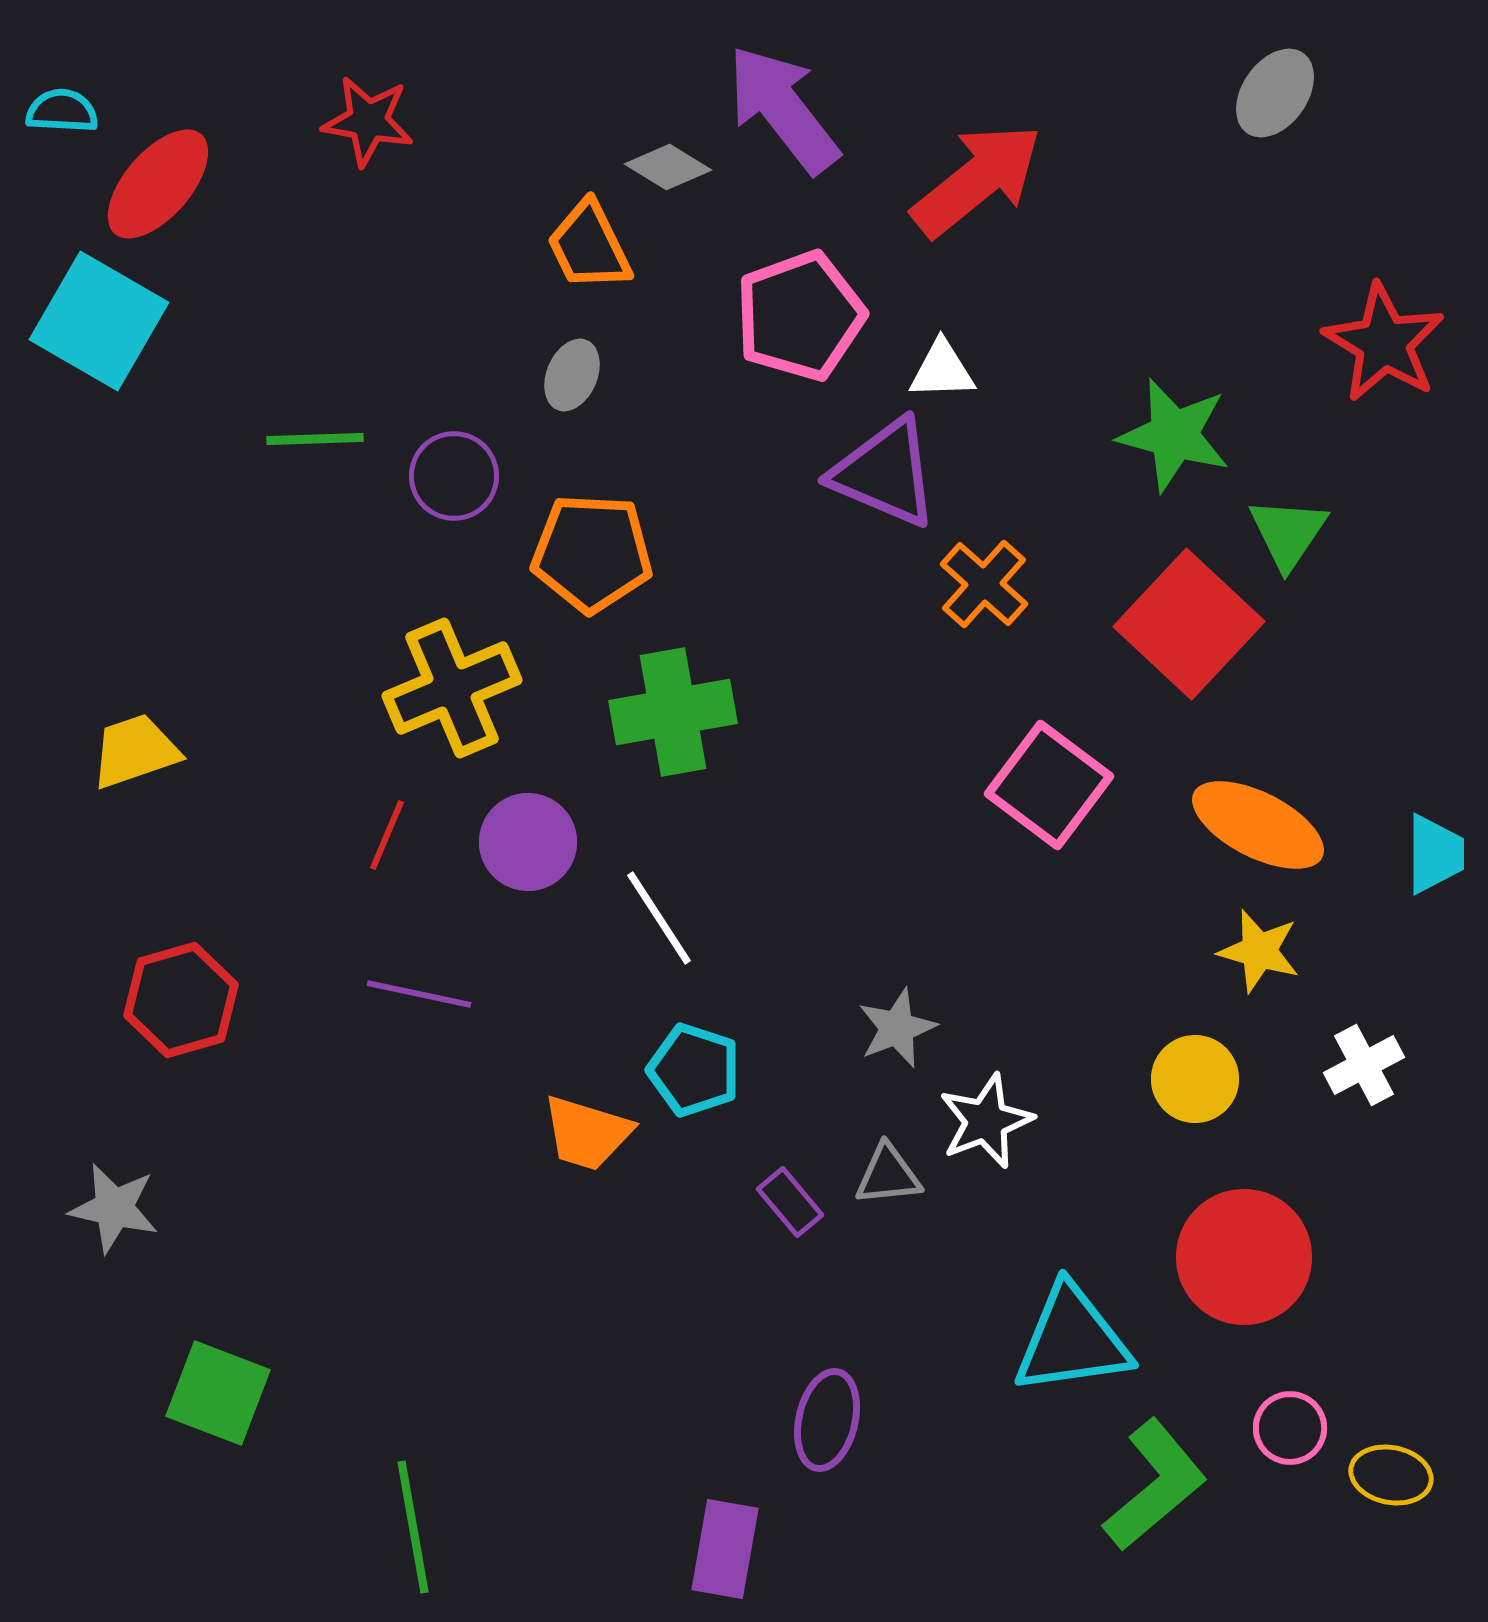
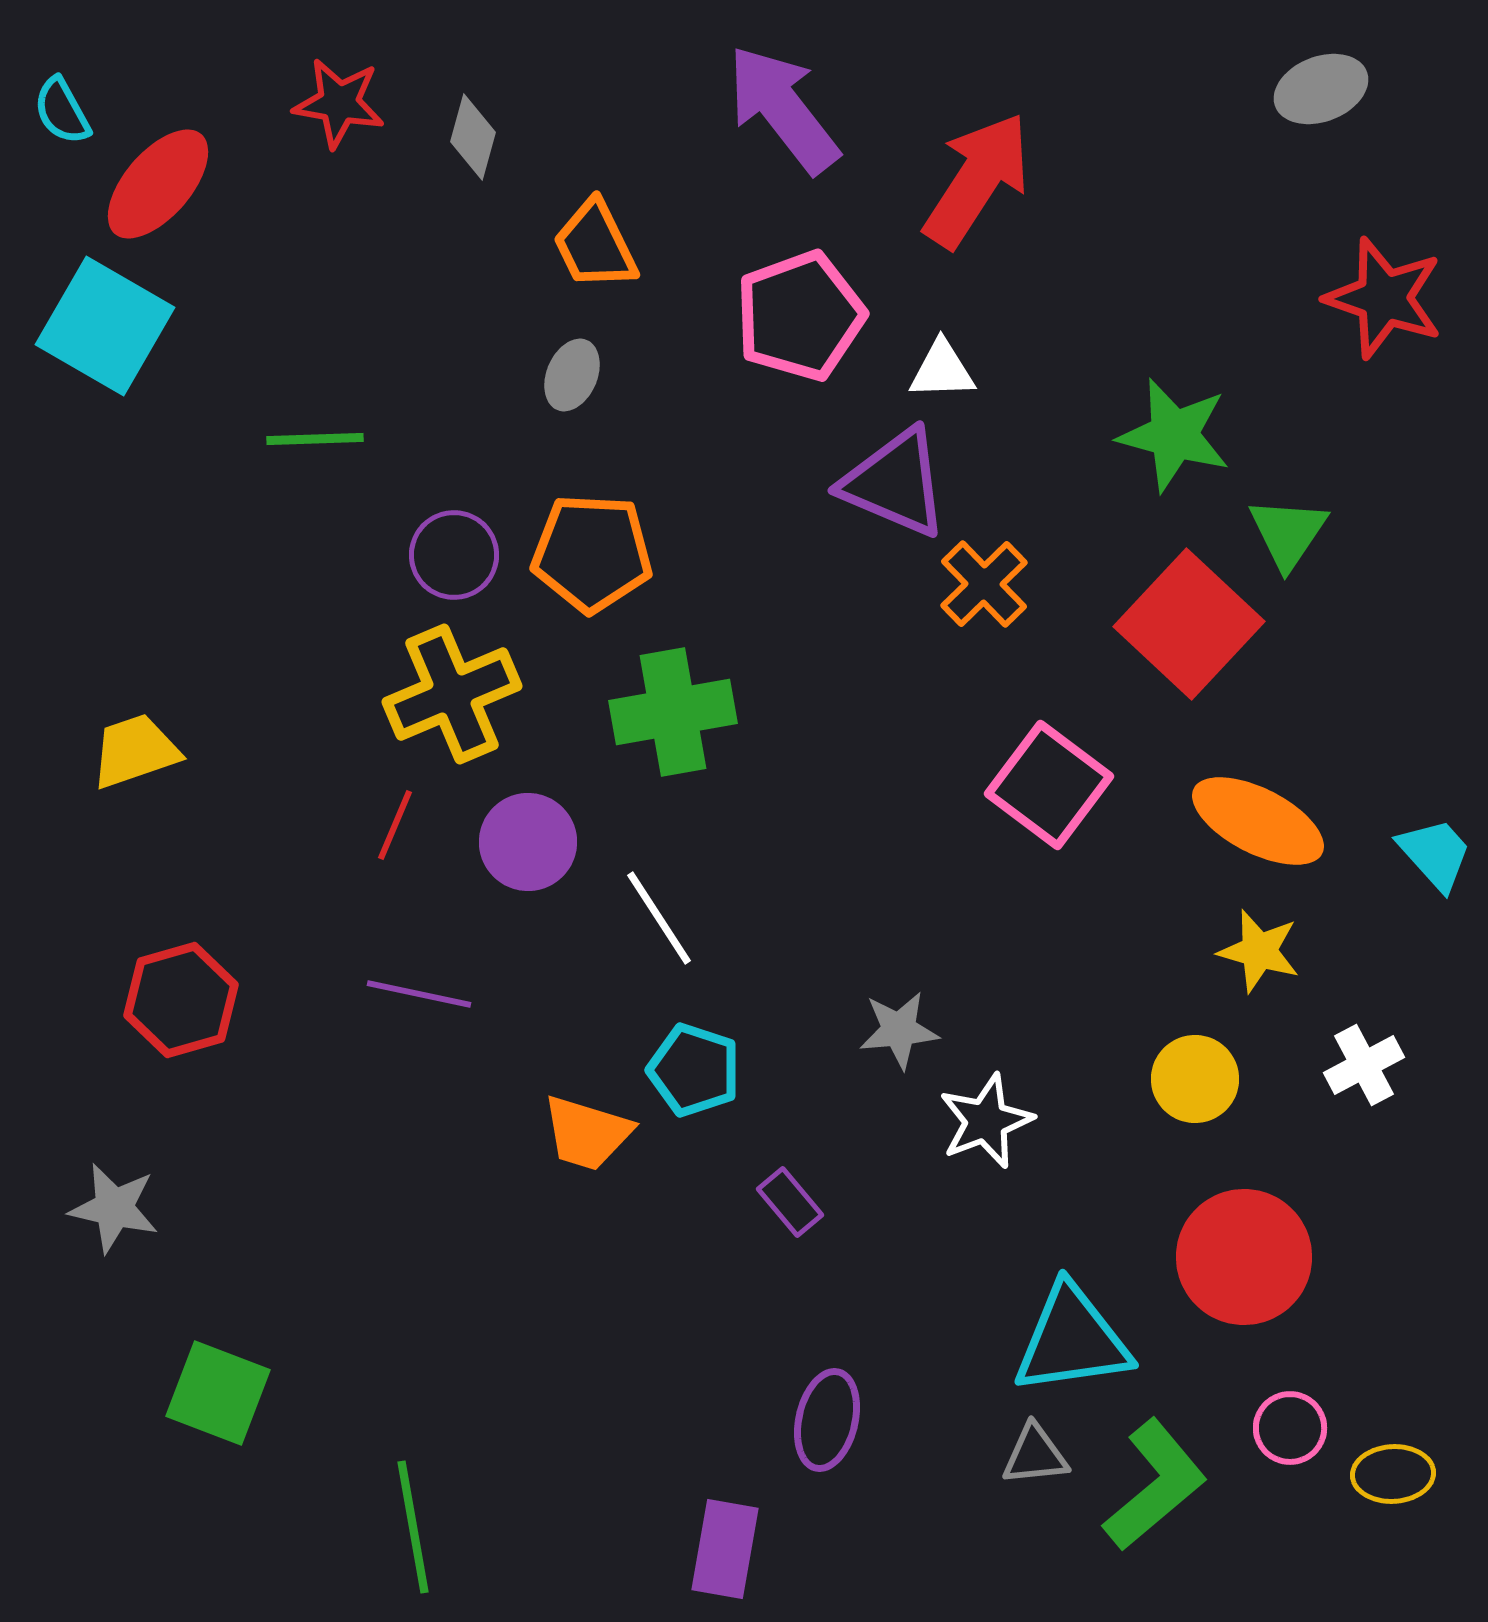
gray ellipse at (1275, 93): moved 46 px right, 4 px up; rotated 34 degrees clockwise
cyan semicircle at (62, 111): rotated 122 degrees counterclockwise
red star at (368, 121): moved 29 px left, 18 px up
gray diamond at (668, 167): moved 195 px left, 30 px up; rotated 74 degrees clockwise
red arrow at (977, 180): rotated 18 degrees counterclockwise
orange trapezoid at (589, 246): moved 6 px right, 1 px up
cyan square at (99, 321): moved 6 px right, 5 px down
red star at (1384, 343): moved 45 px up; rotated 12 degrees counterclockwise
purple triangle at (885, 473): moved 10 px right, 10 px down
purple circle at (454, 476): moved 79 px down
orange cross at (984, 584): rotated 4 degrees clockwise
yellow cross at (452, 688): moved 6 px down
orange ellipse at (1258, 825): moved 4 px up
red line at (387, 835): moved 8 px right, 10 px up
cyan trapezoid at (1435, 854): rotated 42 degrees counterclockwise
gray star at (897, 1028): moved 2 px right, 2 px down; rotated 16 degrees clockwise
gray triangle at (888, 1175): moved 147 px right, 280 px down
yellow ellipse at (1391, 1475): moved 2 px right, 1 px up; rotated 14 degrees counterclockwise
